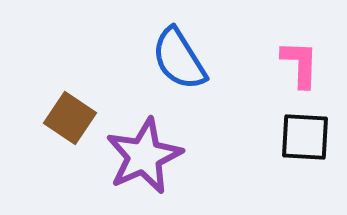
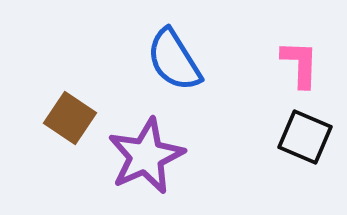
blue semicircle: moved 5 px left, 1 px down
black square: rotated 20 degrees clockwise
purple star: moved 2 px right
